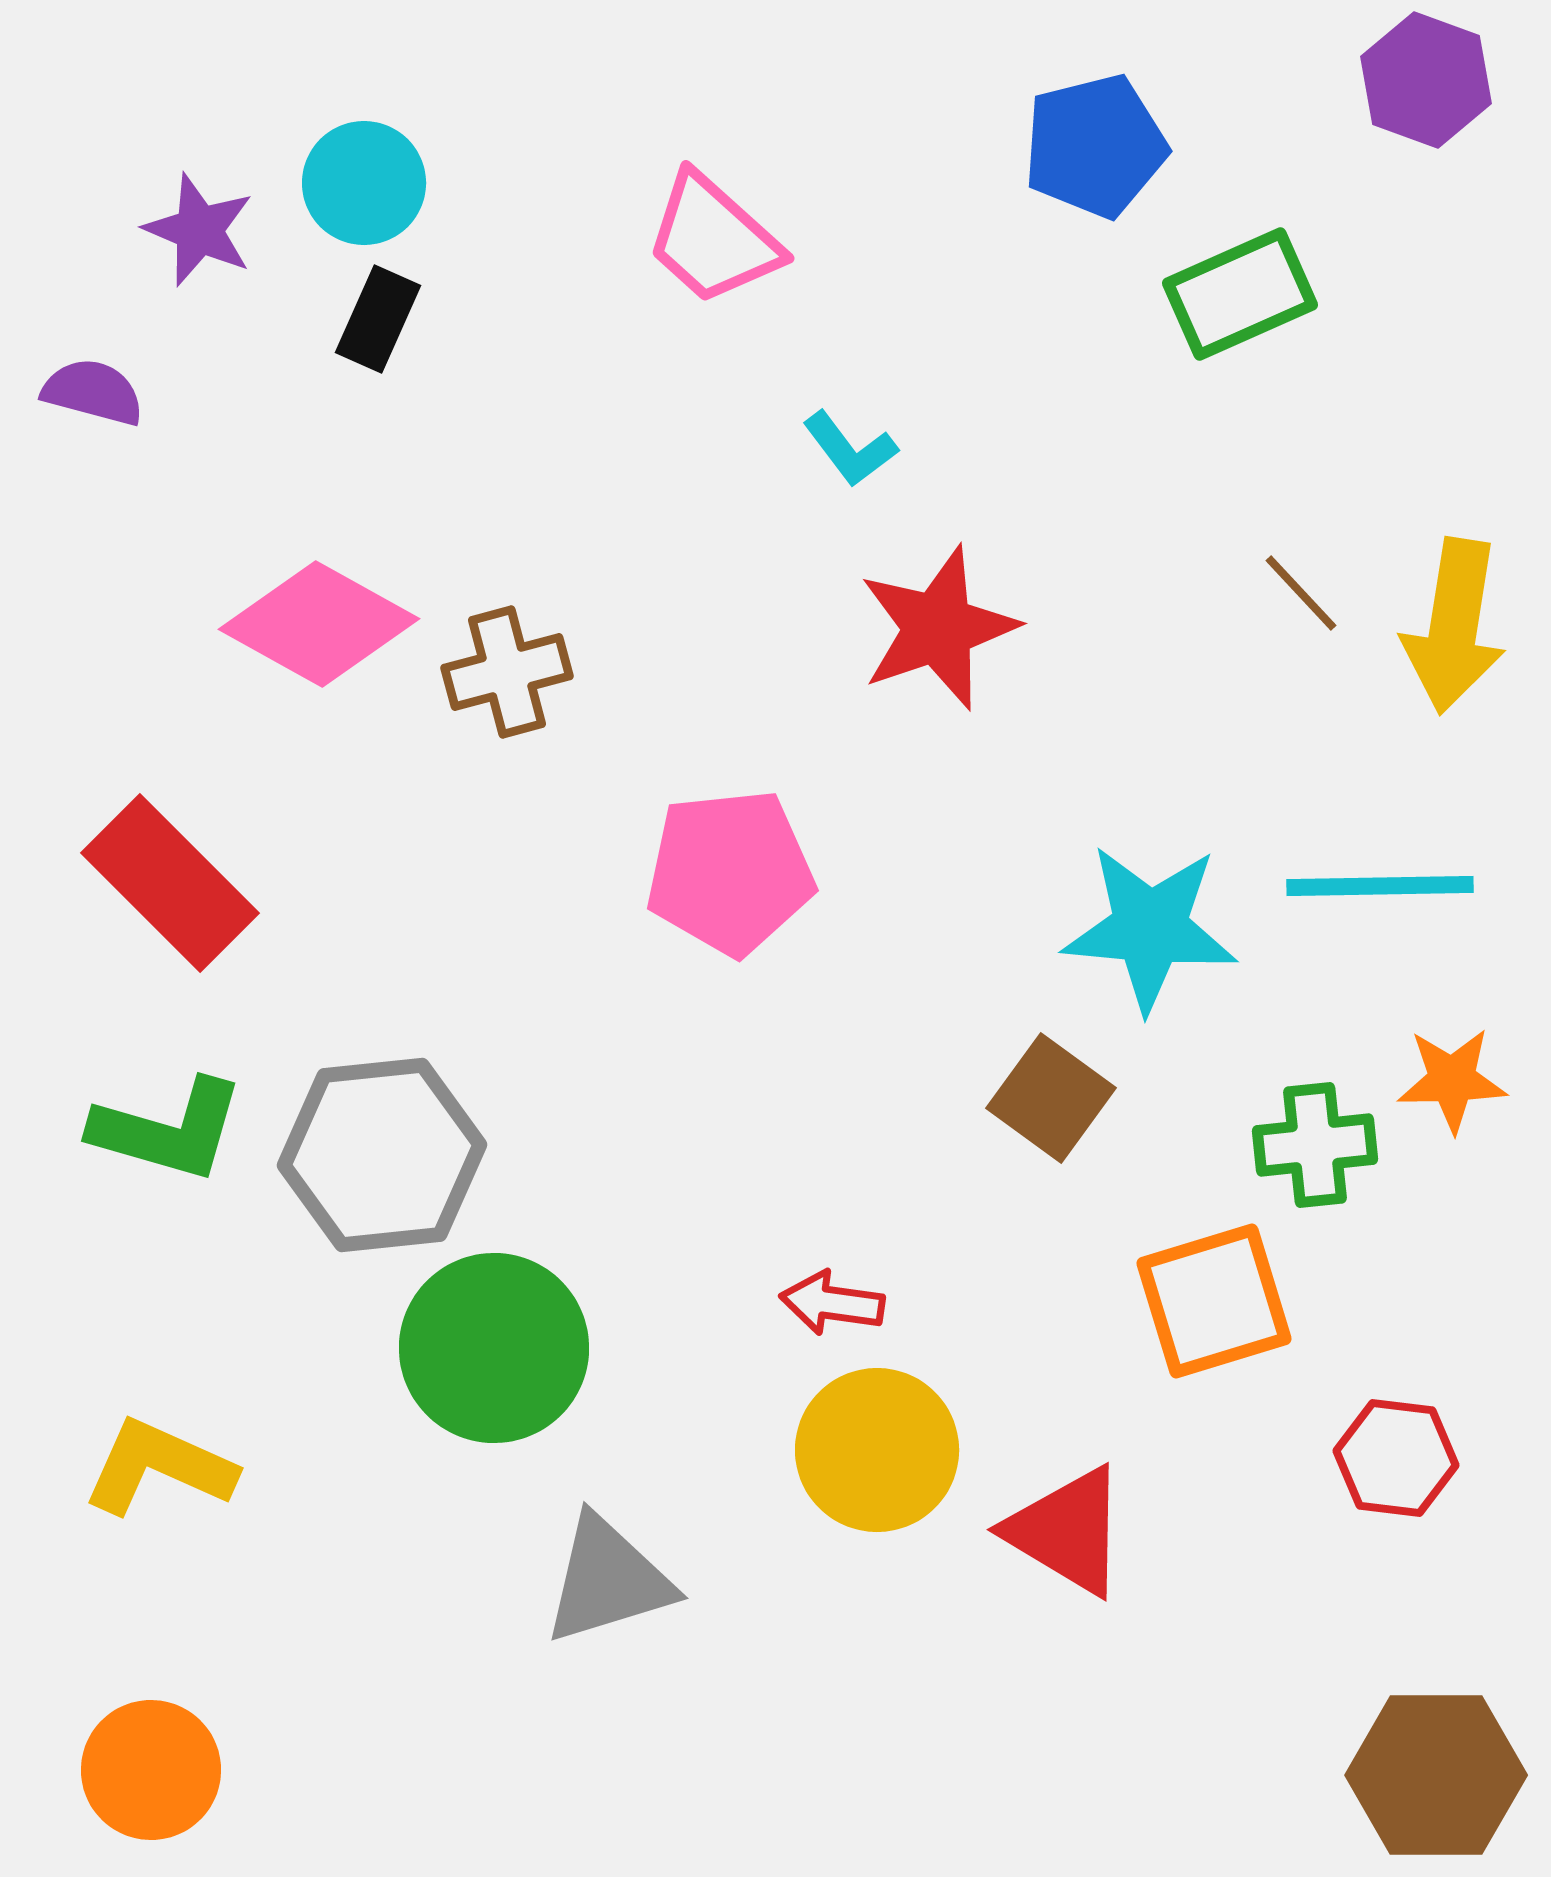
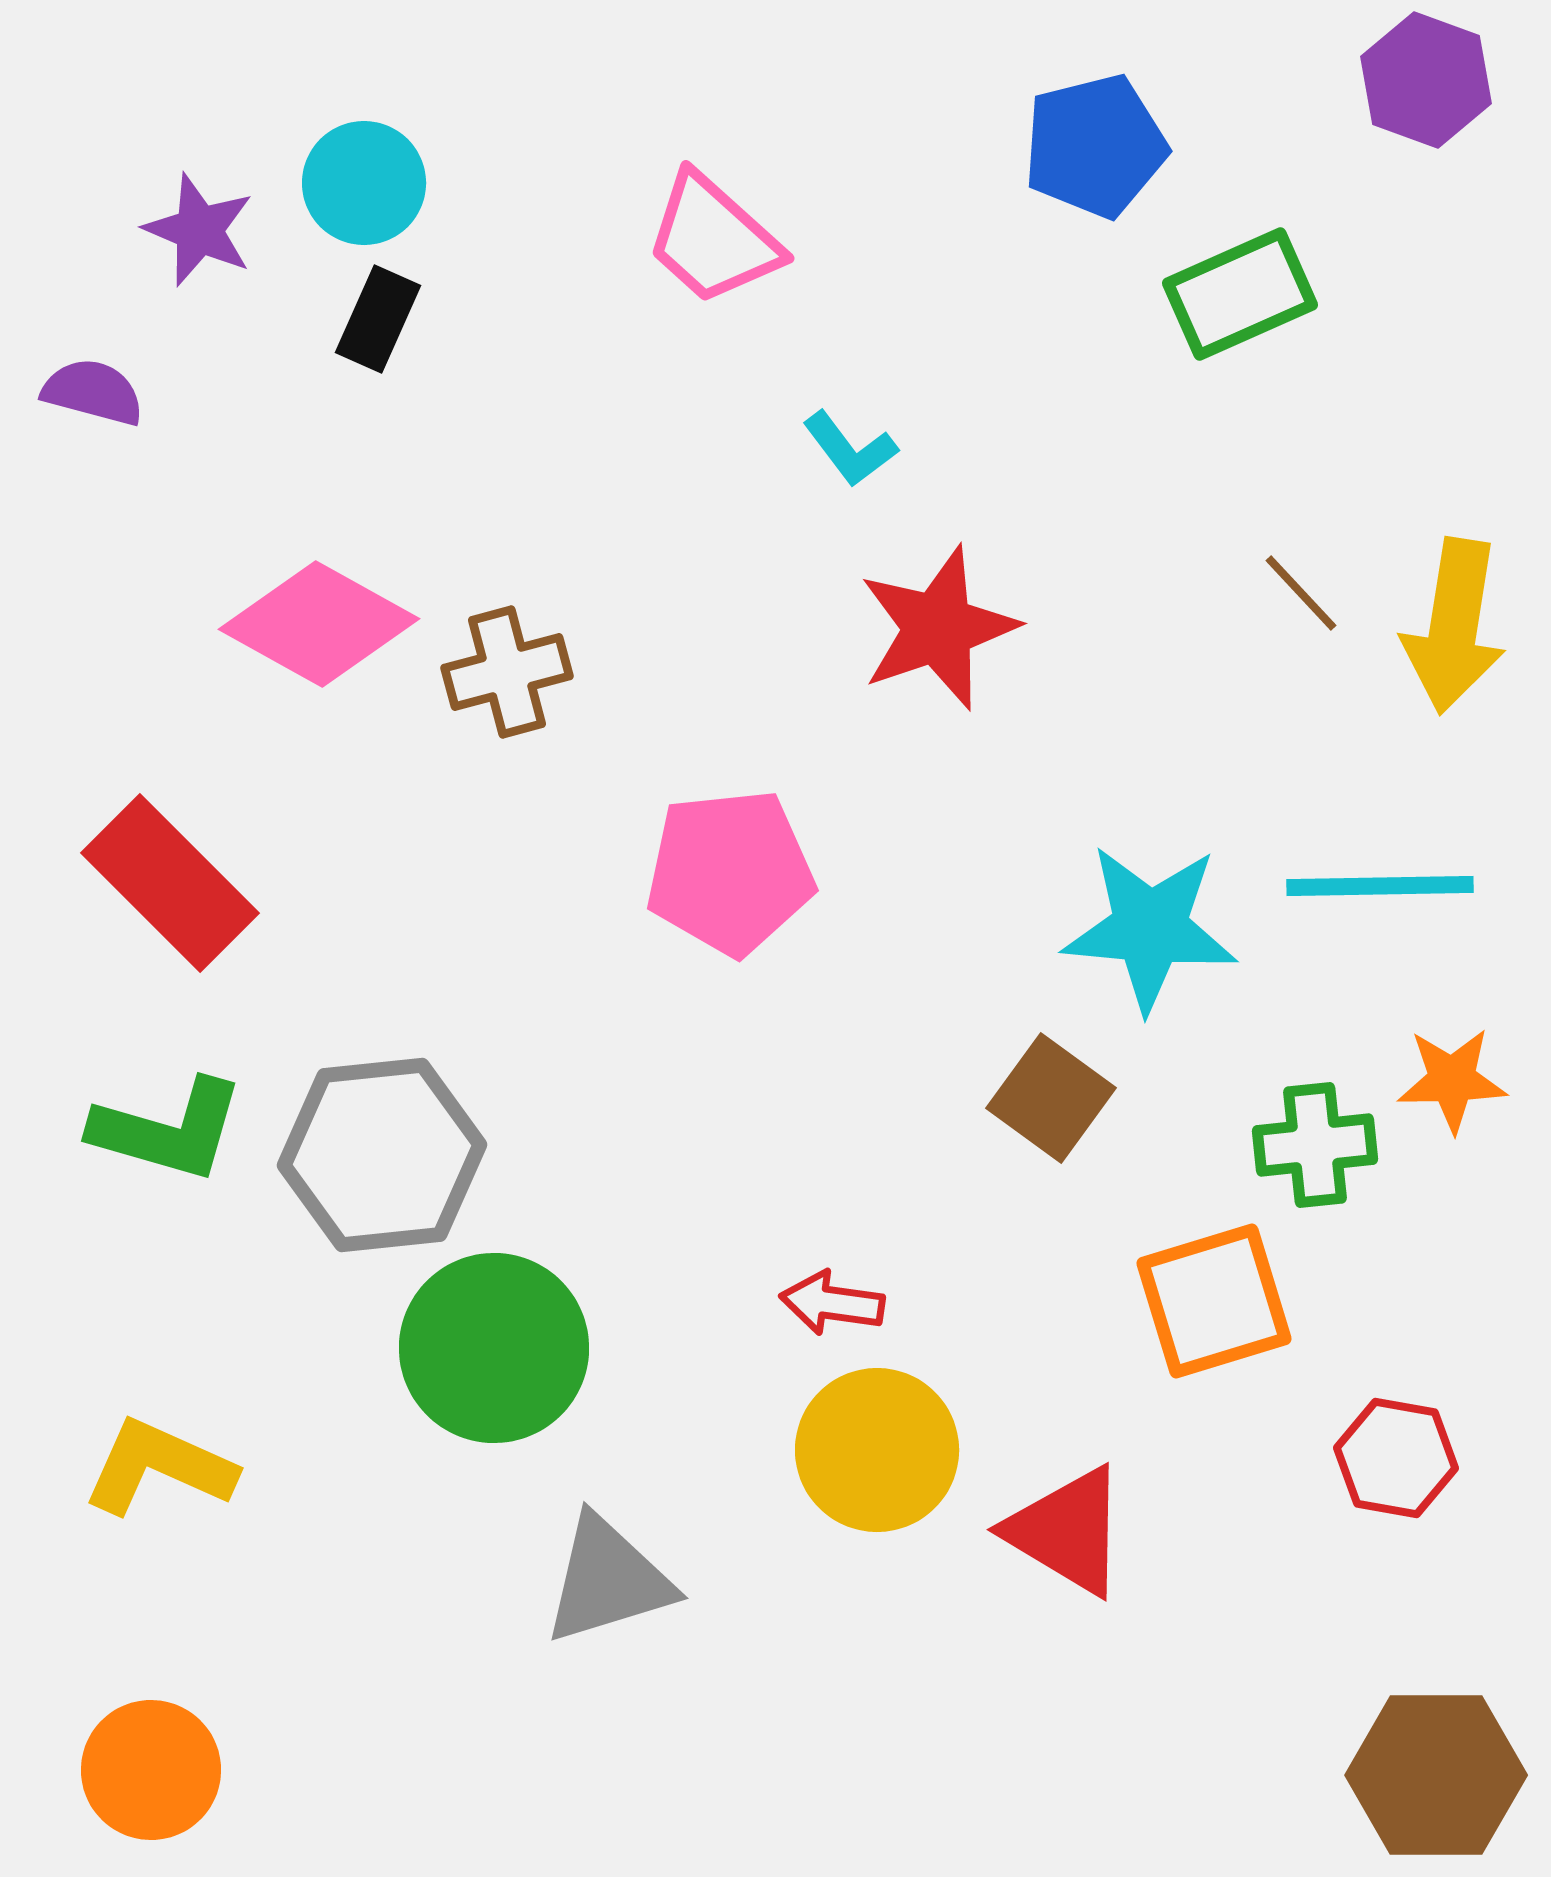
red hexagon: rotated 3 degrees clockwise
